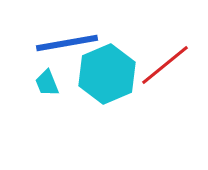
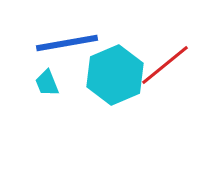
cyan hexagon: moved 8 px right, 1 px down
